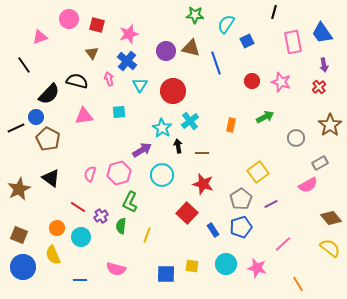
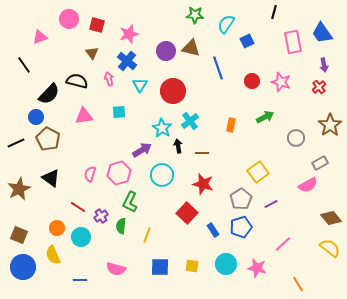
blue line at (216, 63): moved 2 px right, 5 px down
black line at (16, 128): moved 15 px down
blue square at (166, 274): moved 6 px left, 7 px up
